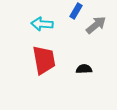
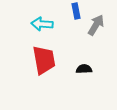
blue rectangle: rotated 42 degrees counterclockwise
gray arrow: rotated 20 degrees counterclockwise
